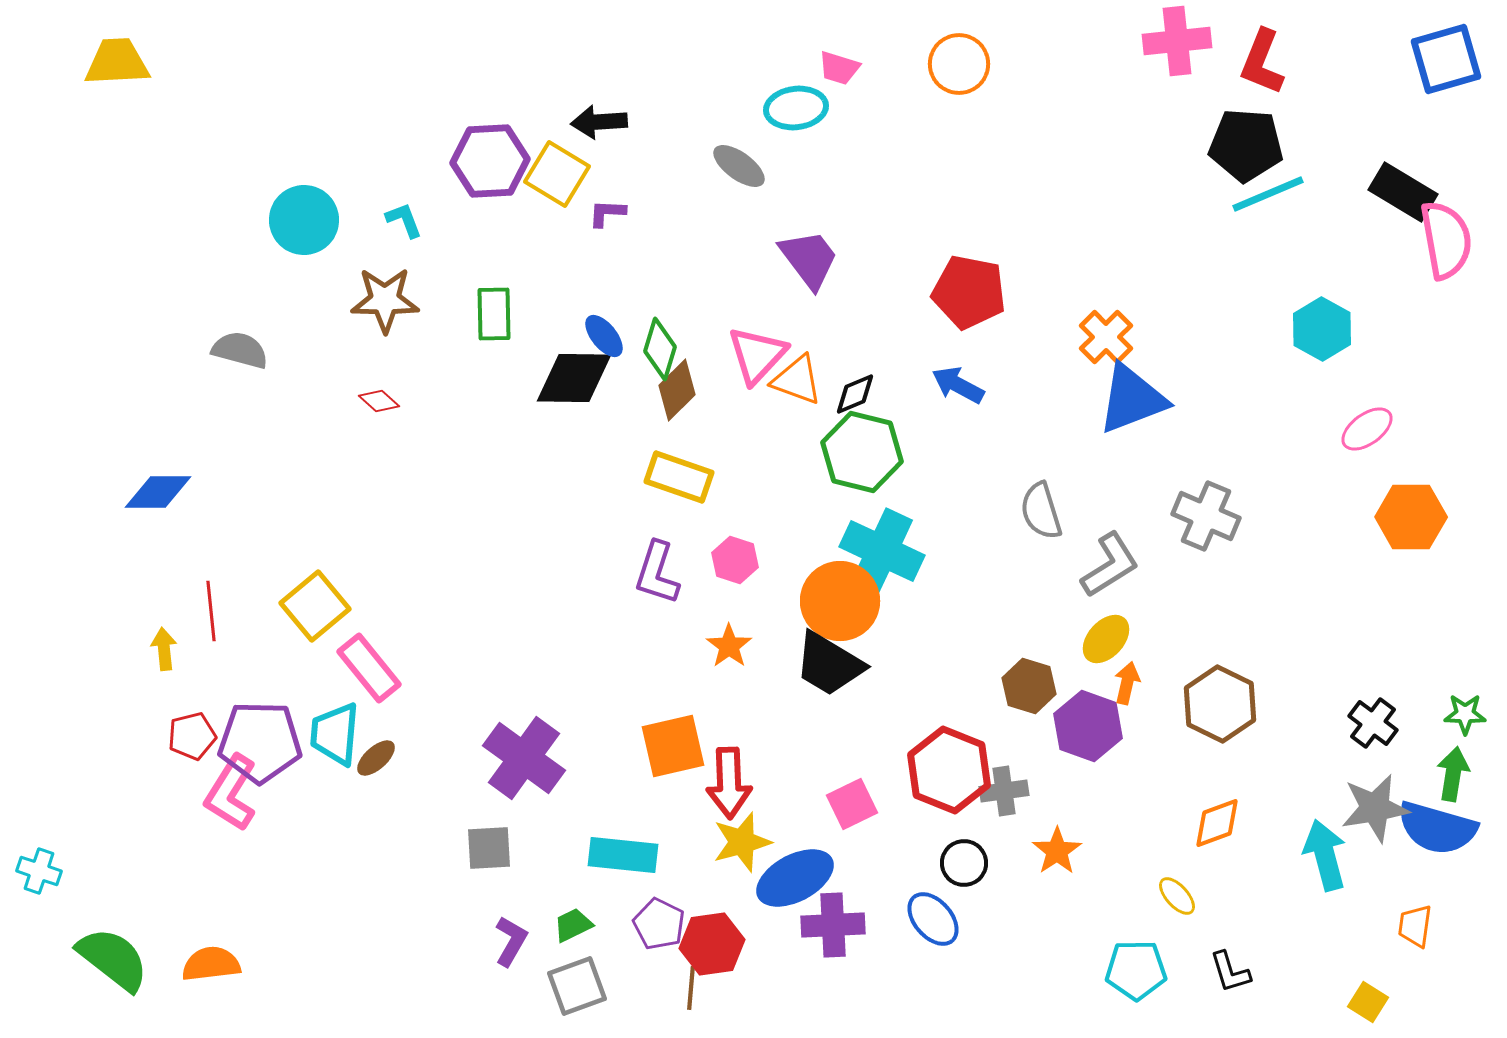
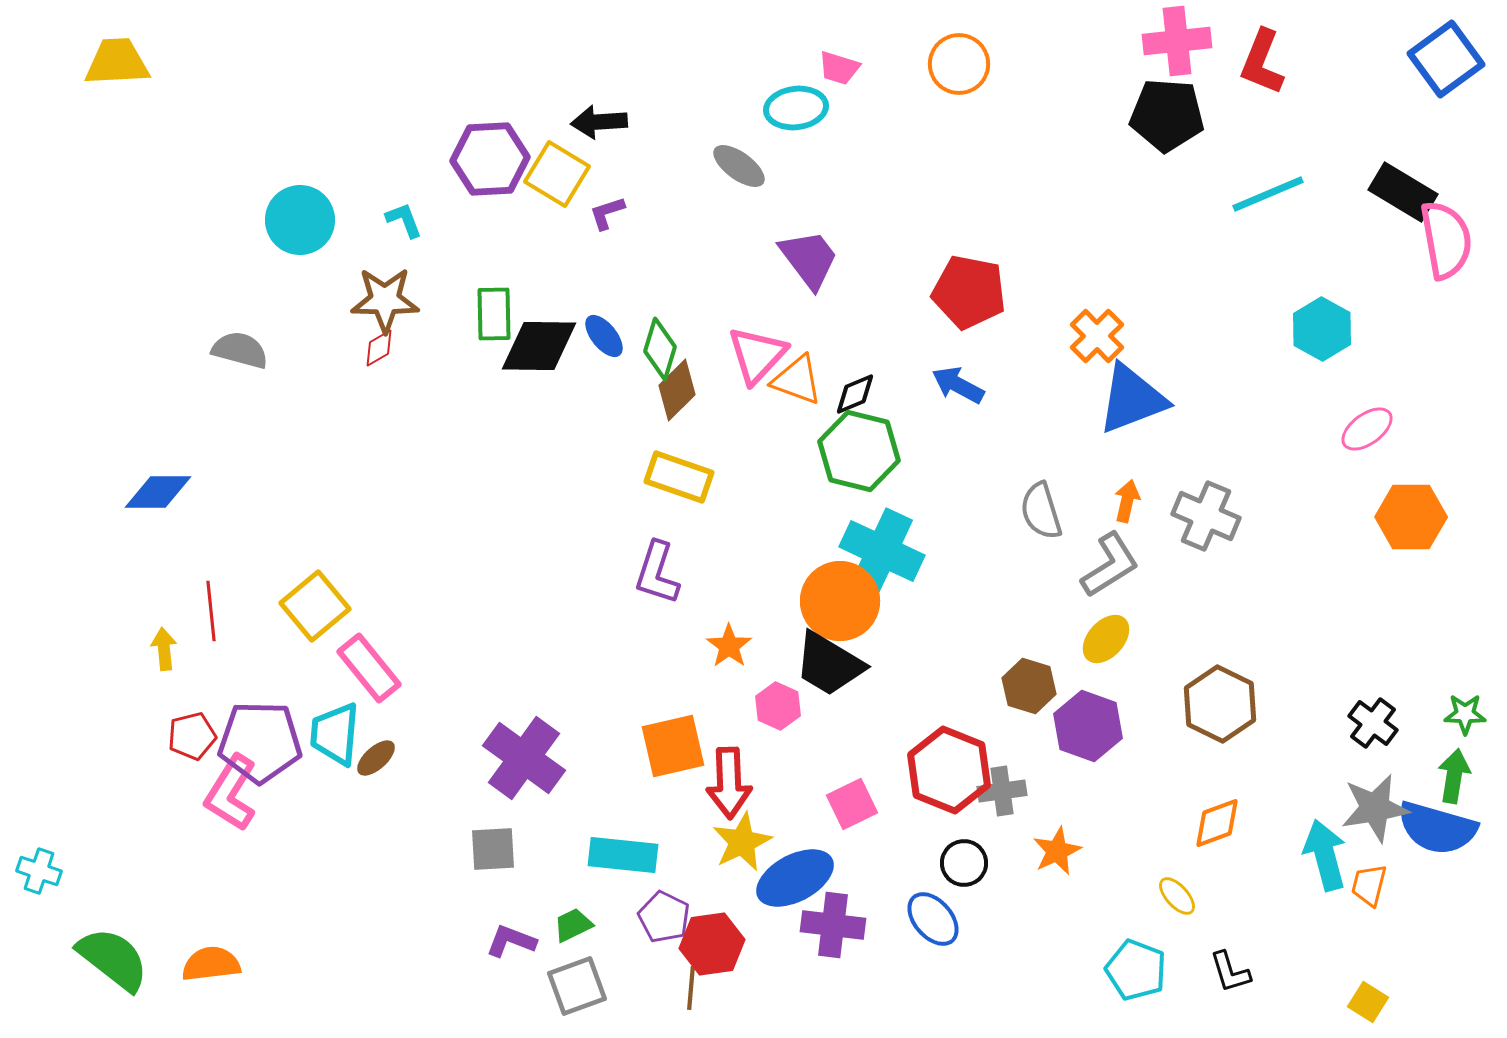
blue square at (1446, 59): rotated 20 degrees counterclockwise
black pentagon at (1246, 145): moved 79 px left, 30 px up
purple hexagon at (490, 161): moved 2 px up
purple L-shape at (607, 213): rotated 21 degrees counterclockwise
cyan circle at (304, 220): moved 4 px left
orange cross at (1106, 337): moved 9 px left, 1 px up
black diamond at (574, 378): moved 35 px left, 32 px up
red diamond at (379, 401): moved 53 px up; rotated 72 degrees counterclockwise
green hexagon at (862, 452): moved 3 px left, 1 px up
pink hexagon at (735, 560): moved 43 px right, 146 px down; rotated 6 degrees clockwise
orange arrow at (1127, 683): moved 182 px up
green arrow at (1453, 774): moved 1 px right, 2 px down
gray cross at (1004, 791): moved 2 px left
yellow star at (742, 842): rotated 10 degrees counterclockwise
gray square at (489, 848): moved 4 px right, 1 px down
orange star at (1057, 851): rotated 9 degrees clockwise
purple pentagon at (659, 924): moved 5 px right, 7 px up
purple cross at (833, 925): rotated 10 degrees clockwise
orange trapezoid at (1415, 926): moved 46 px left, 41 px up; rotated 6 degrees clockwise
purple L-shape at (511, 941): rotated 99 degrees counterclockwise
cyan pentagon at (1136, 970): rotated 22 degrees clockwise
